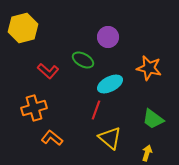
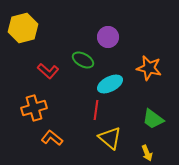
red line: rotated 12 degrees counterclockwise
yellow arrow: rotated 140 degrees clockwise
